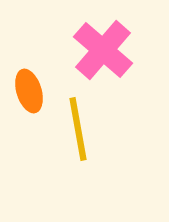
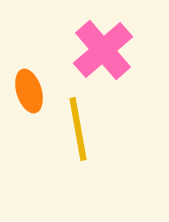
pink cross: rotated 8 degrees clockwise
